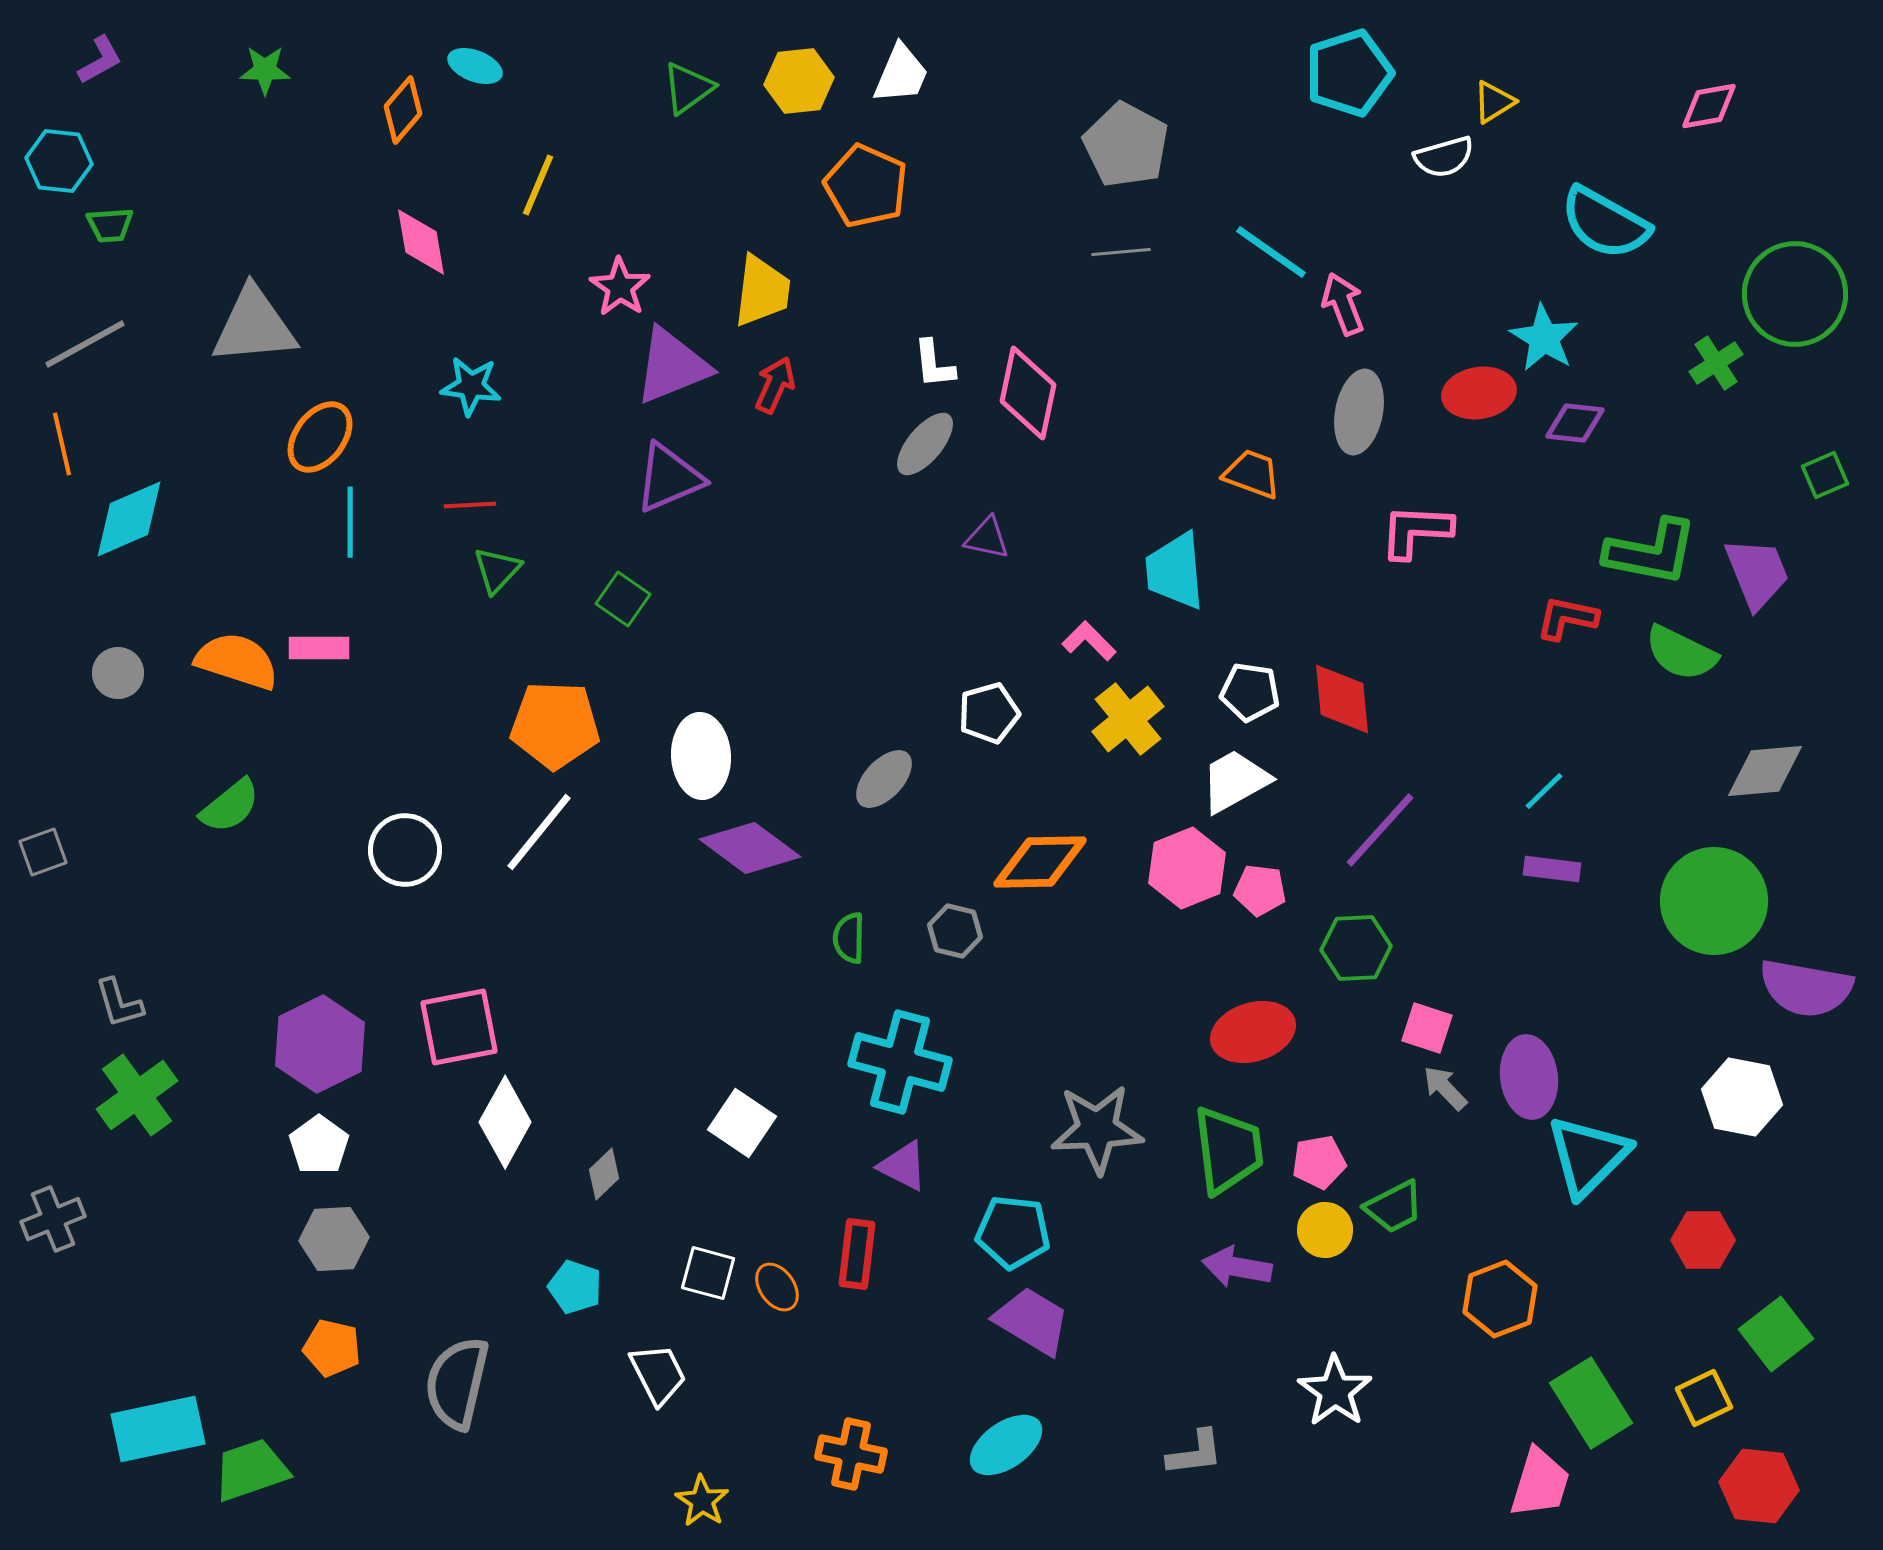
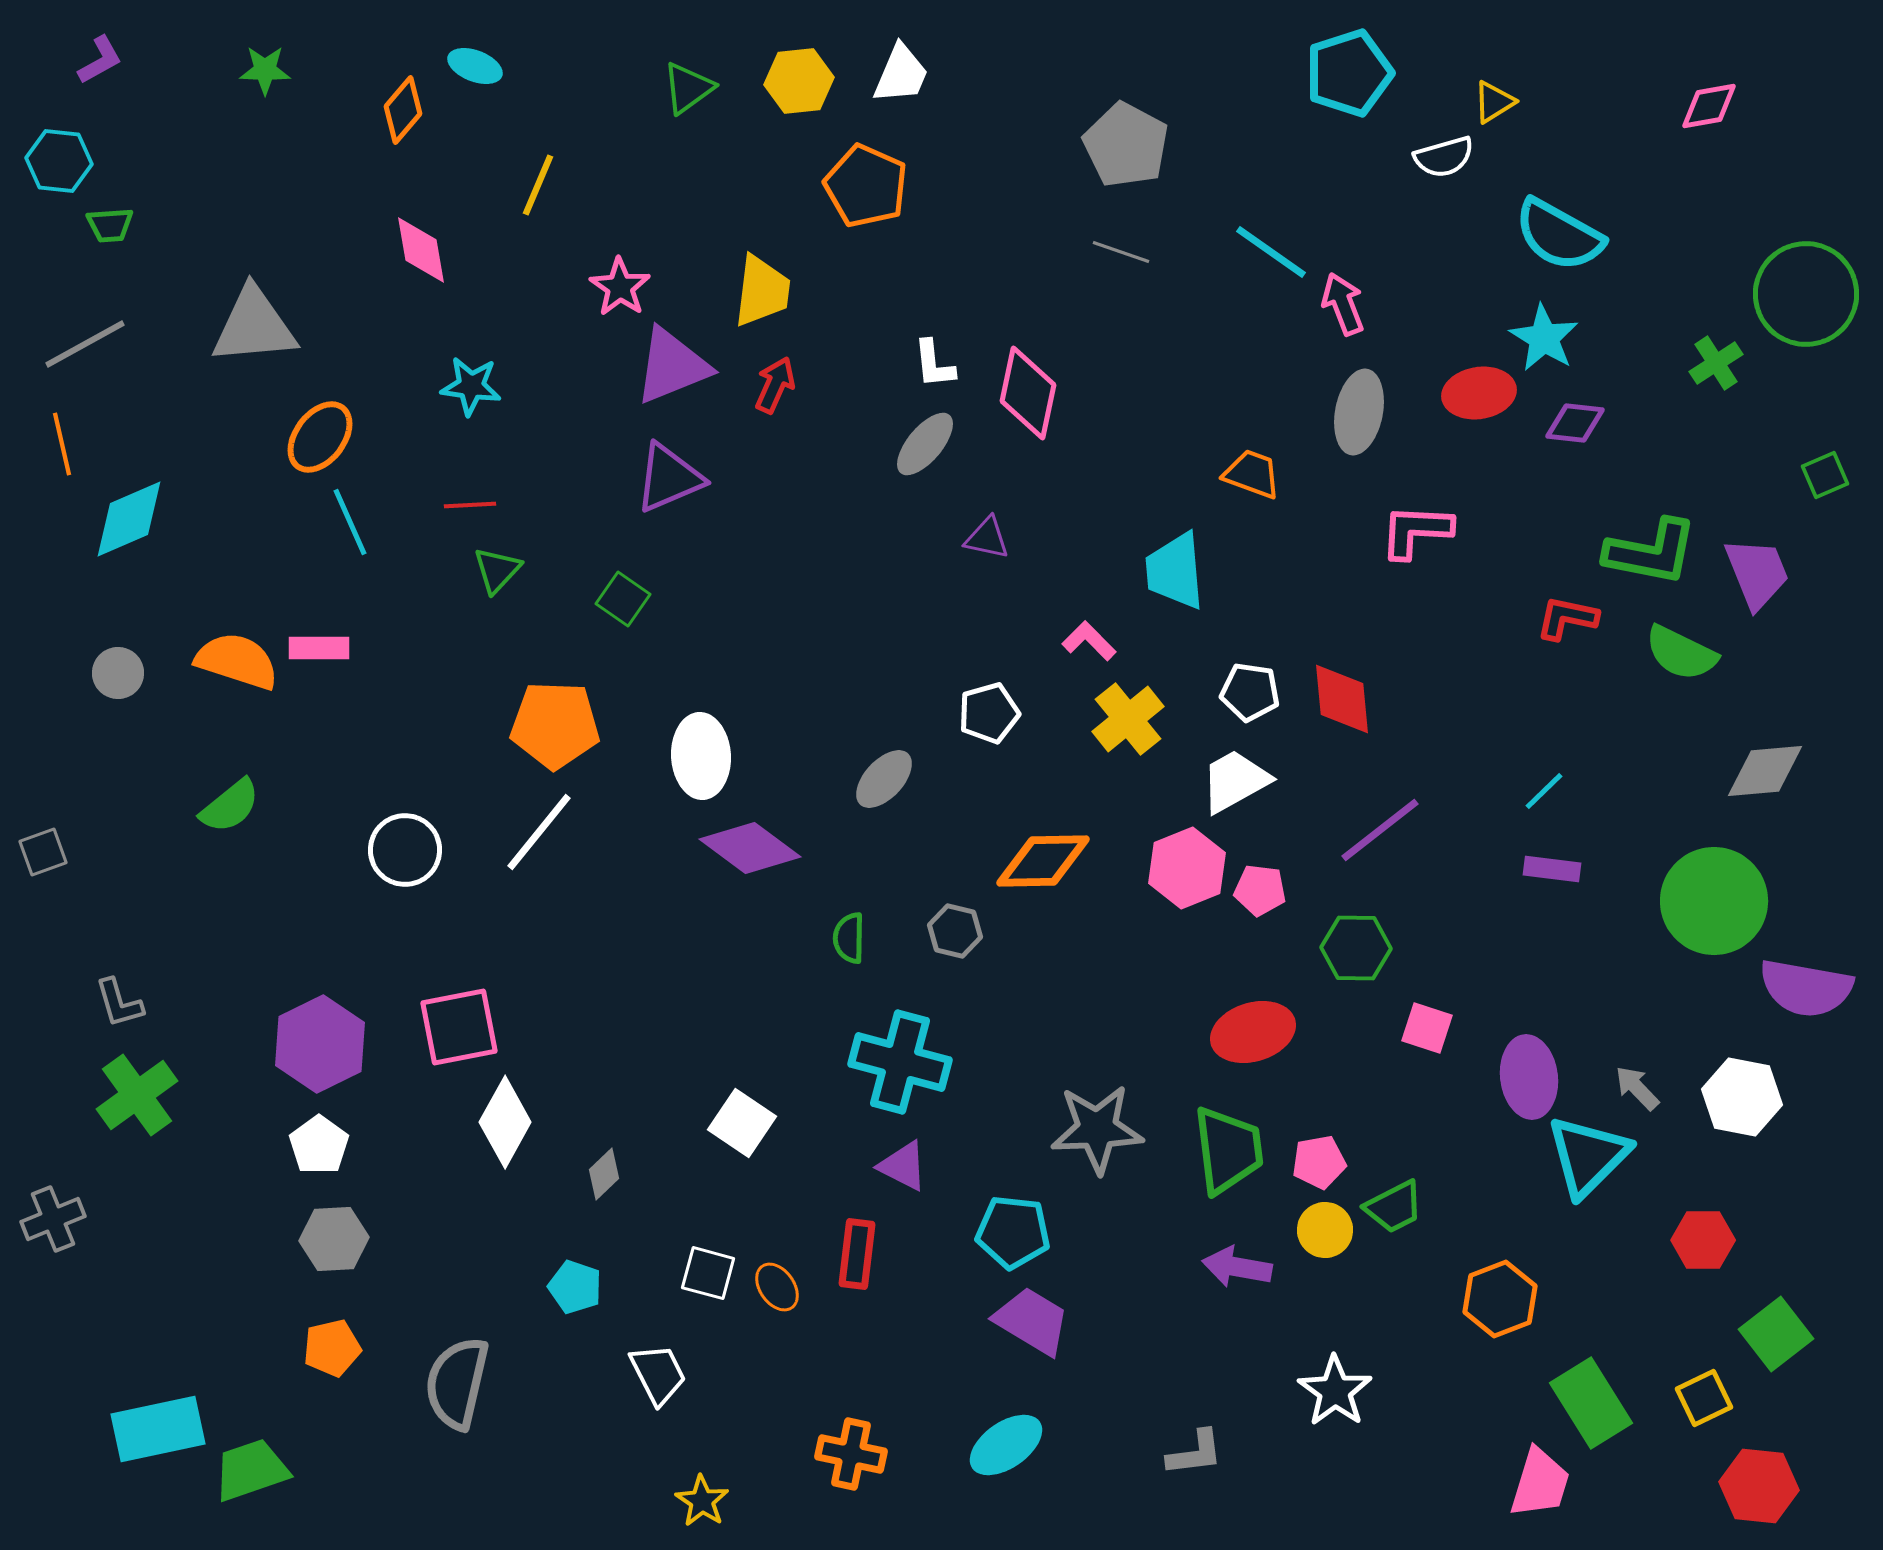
cyan semicircle at (1605, 223): moved 46 px left, 12 px down
pink diamond at (421, 242): moved 8 px down
gray line at (1121, 252): rotated 24 degrees clockwise
green circle at (1795, 294): moved 11 px right
cyan line at (350, 522): rotated 24 degrees counterclockwise
purple line at (1380, 830): rotated 10 degrees clockwise
orange diamond at (1040, 862): moved 3 px right, 1 px up
green hexagon at (1356, 948): rotated 4 degrees clockwise
gray arrow at (1445, 1088): moved 192 px right
orange pentagon at (332, 1348): rotated 26 degrees counterclockwise
